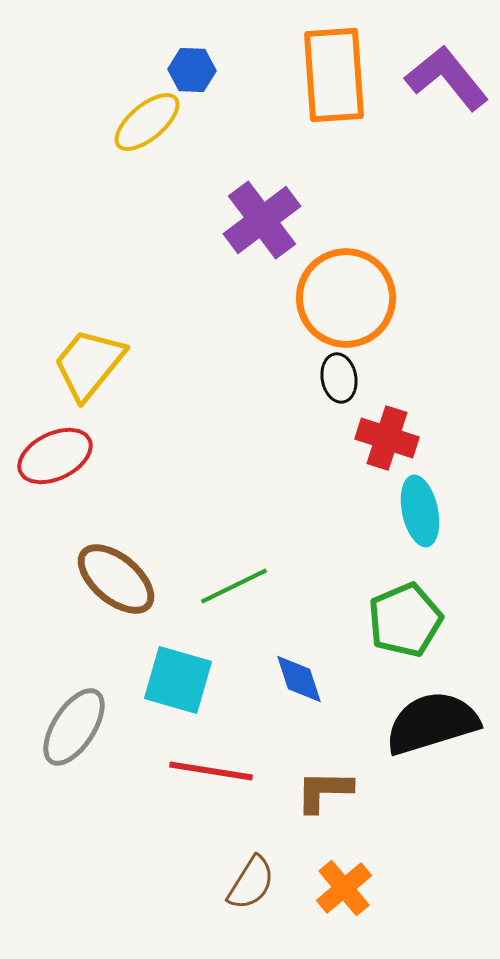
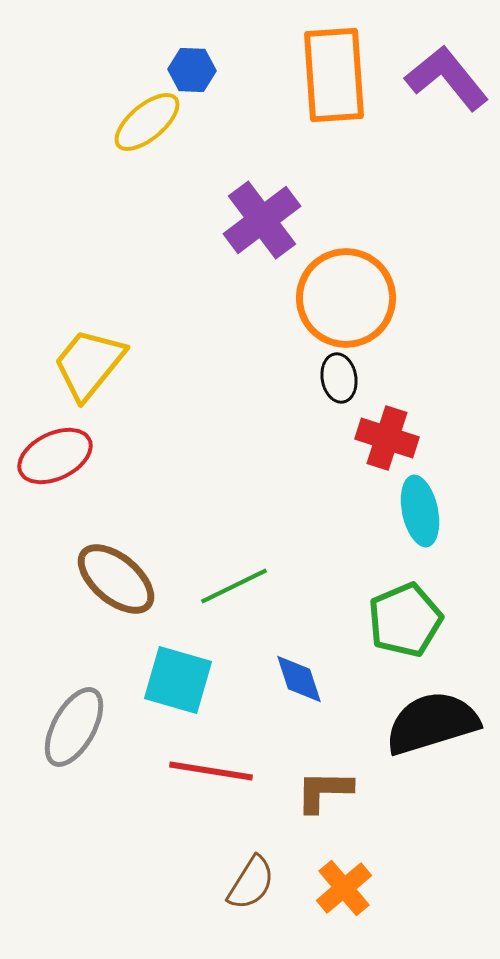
gray ellipse: rotated 4 degrees counterclockwise
